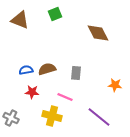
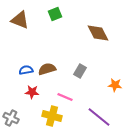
gray rectangle: moved 4 px right, 2 px up; rotated 24 degrees clockwise
